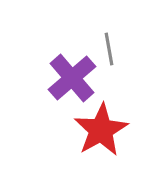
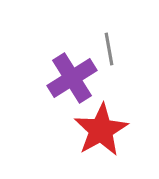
purple cross: rotated 9 degrees clockwise
